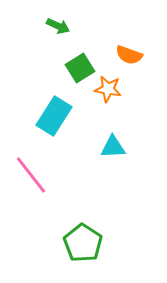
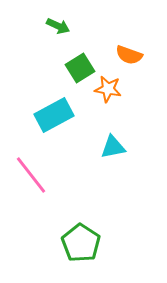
cyan rectangle: moved 1 px up; rotated 30 degrees clockwise
cyan triangle: rotated 8 degrees counterclockwise
green pentagon: moved 2 px left
